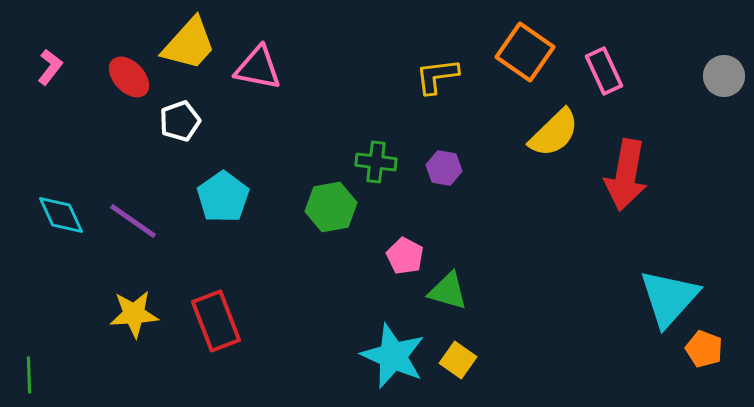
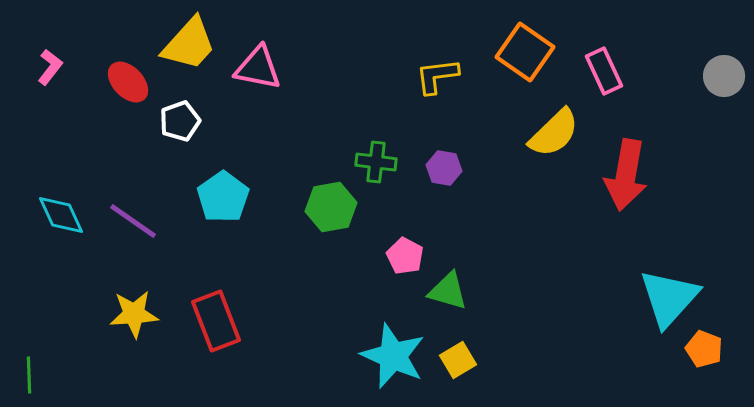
red ellipse: moved 1 px left, 5 px down
yellow square: rotated 24 degrees clockwise
